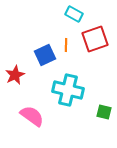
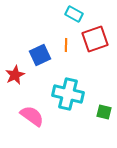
blue square: moved 5 px left
cyan cross: moved 4 px down
